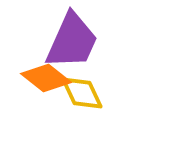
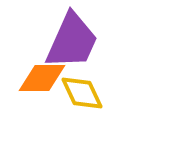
orange diamond: moved 4 px left; rotated 39 degrees counterclockwise
